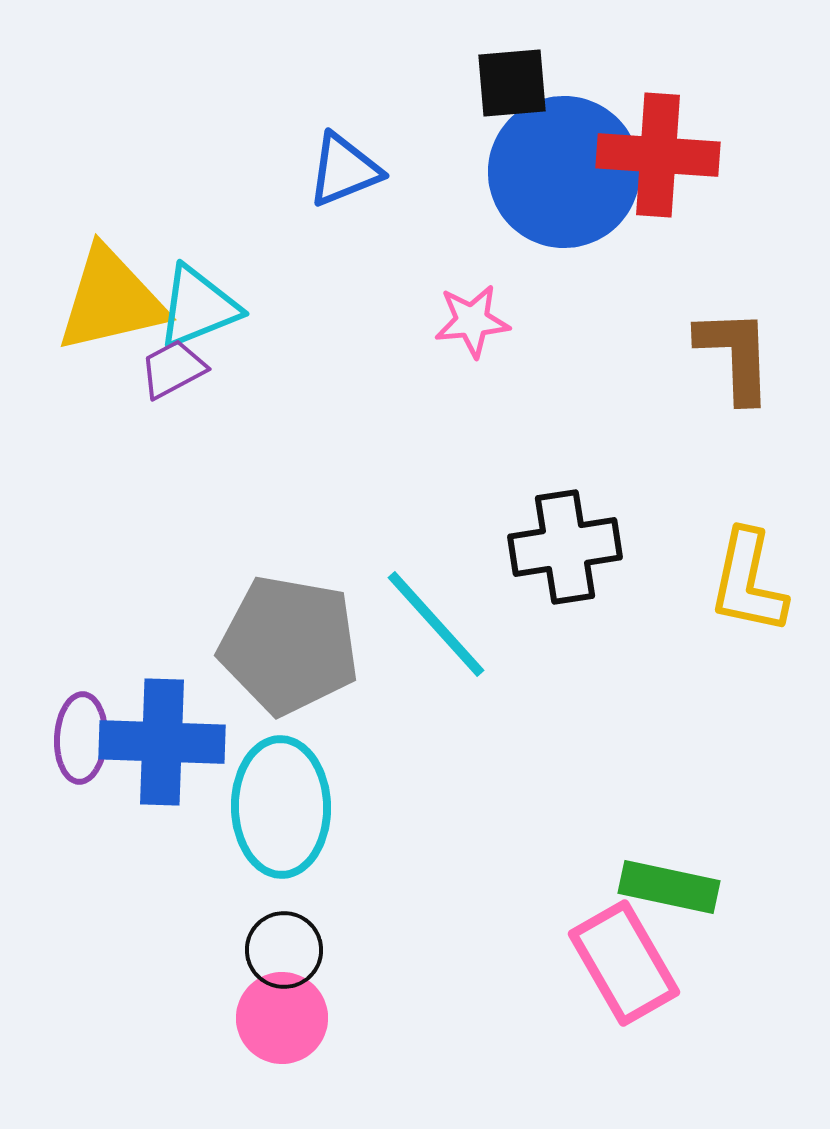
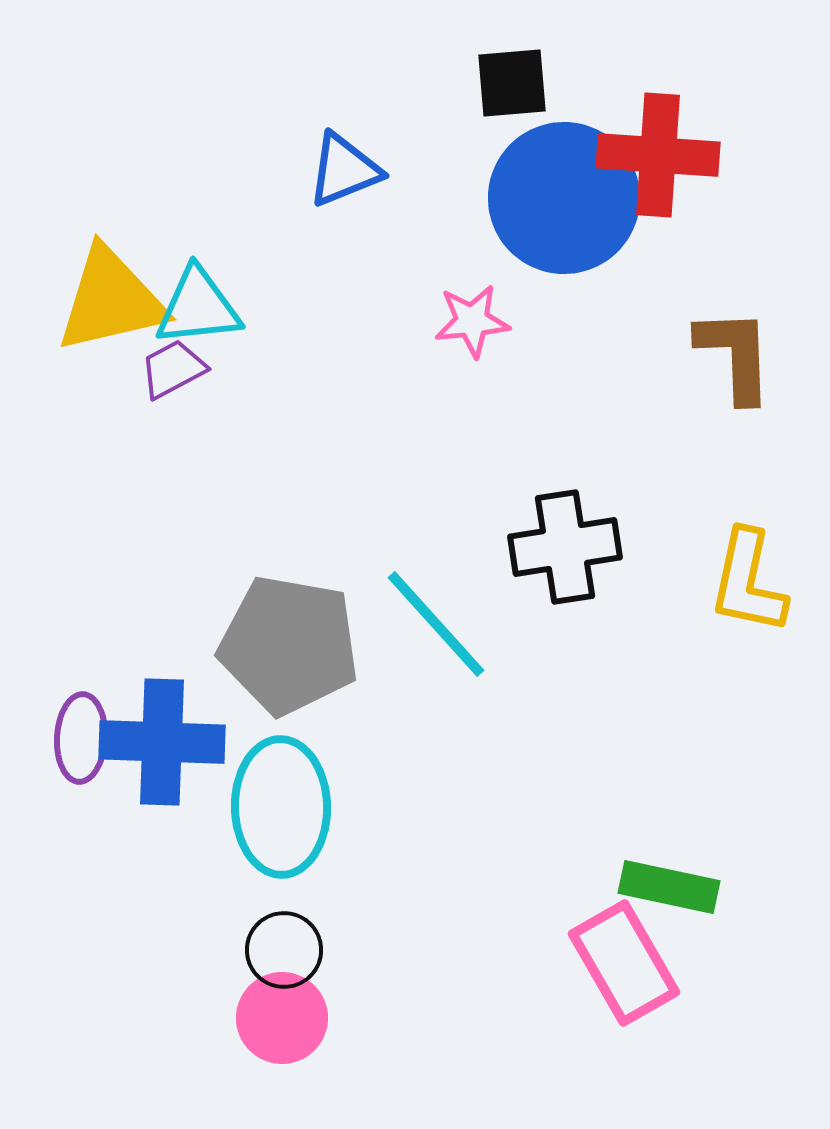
blue circle: moved 26 px down
cyan triangle: rotated 16 degrees clockwise
